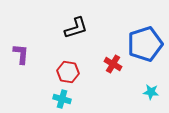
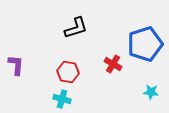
purple L-shape: moved 5 px left, 11 px down
